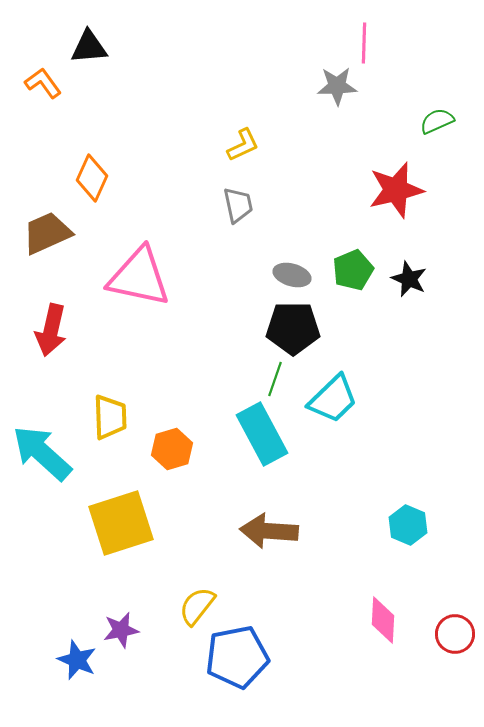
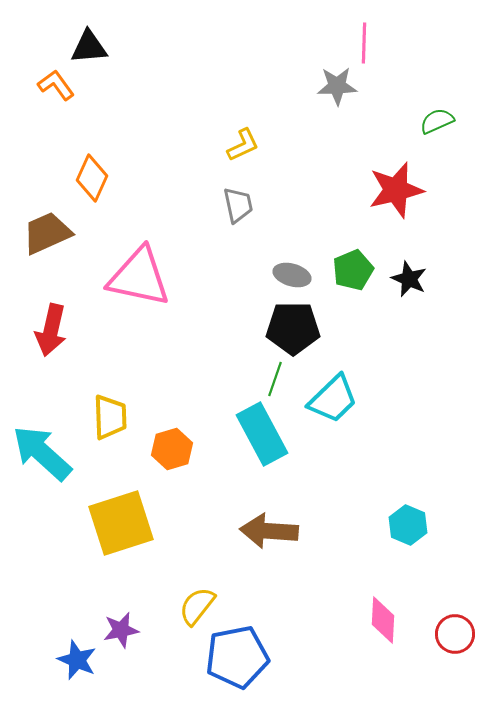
orange L-shape: moved 13 px right, 2 px down
